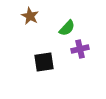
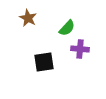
brown star: moved 2 px left, 2 px down
purple cross: rotated 18 degrees clockwise
